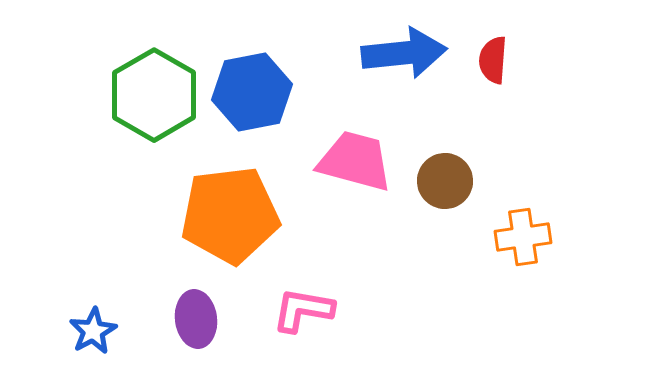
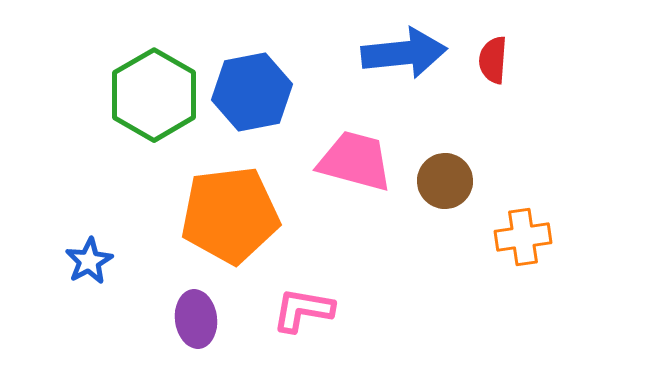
blue star: moved 4 px left, 70 px up
